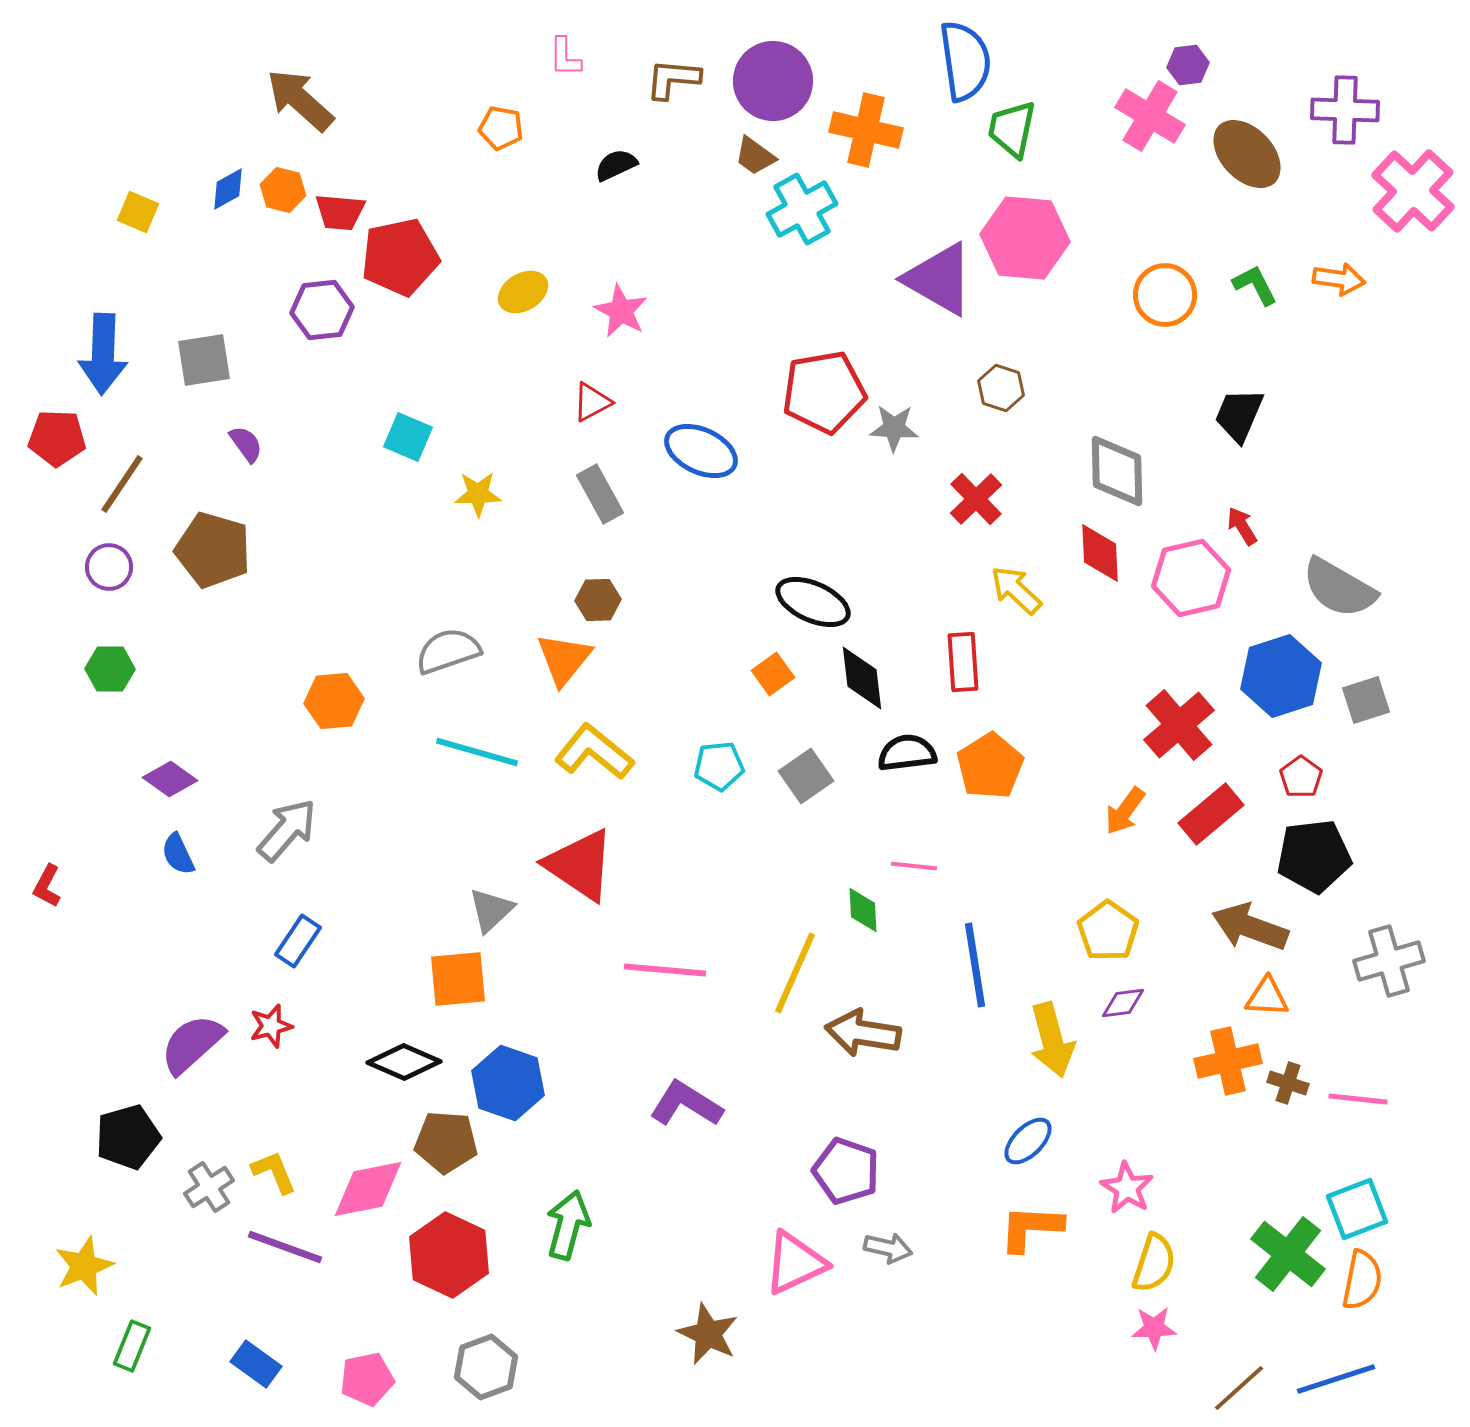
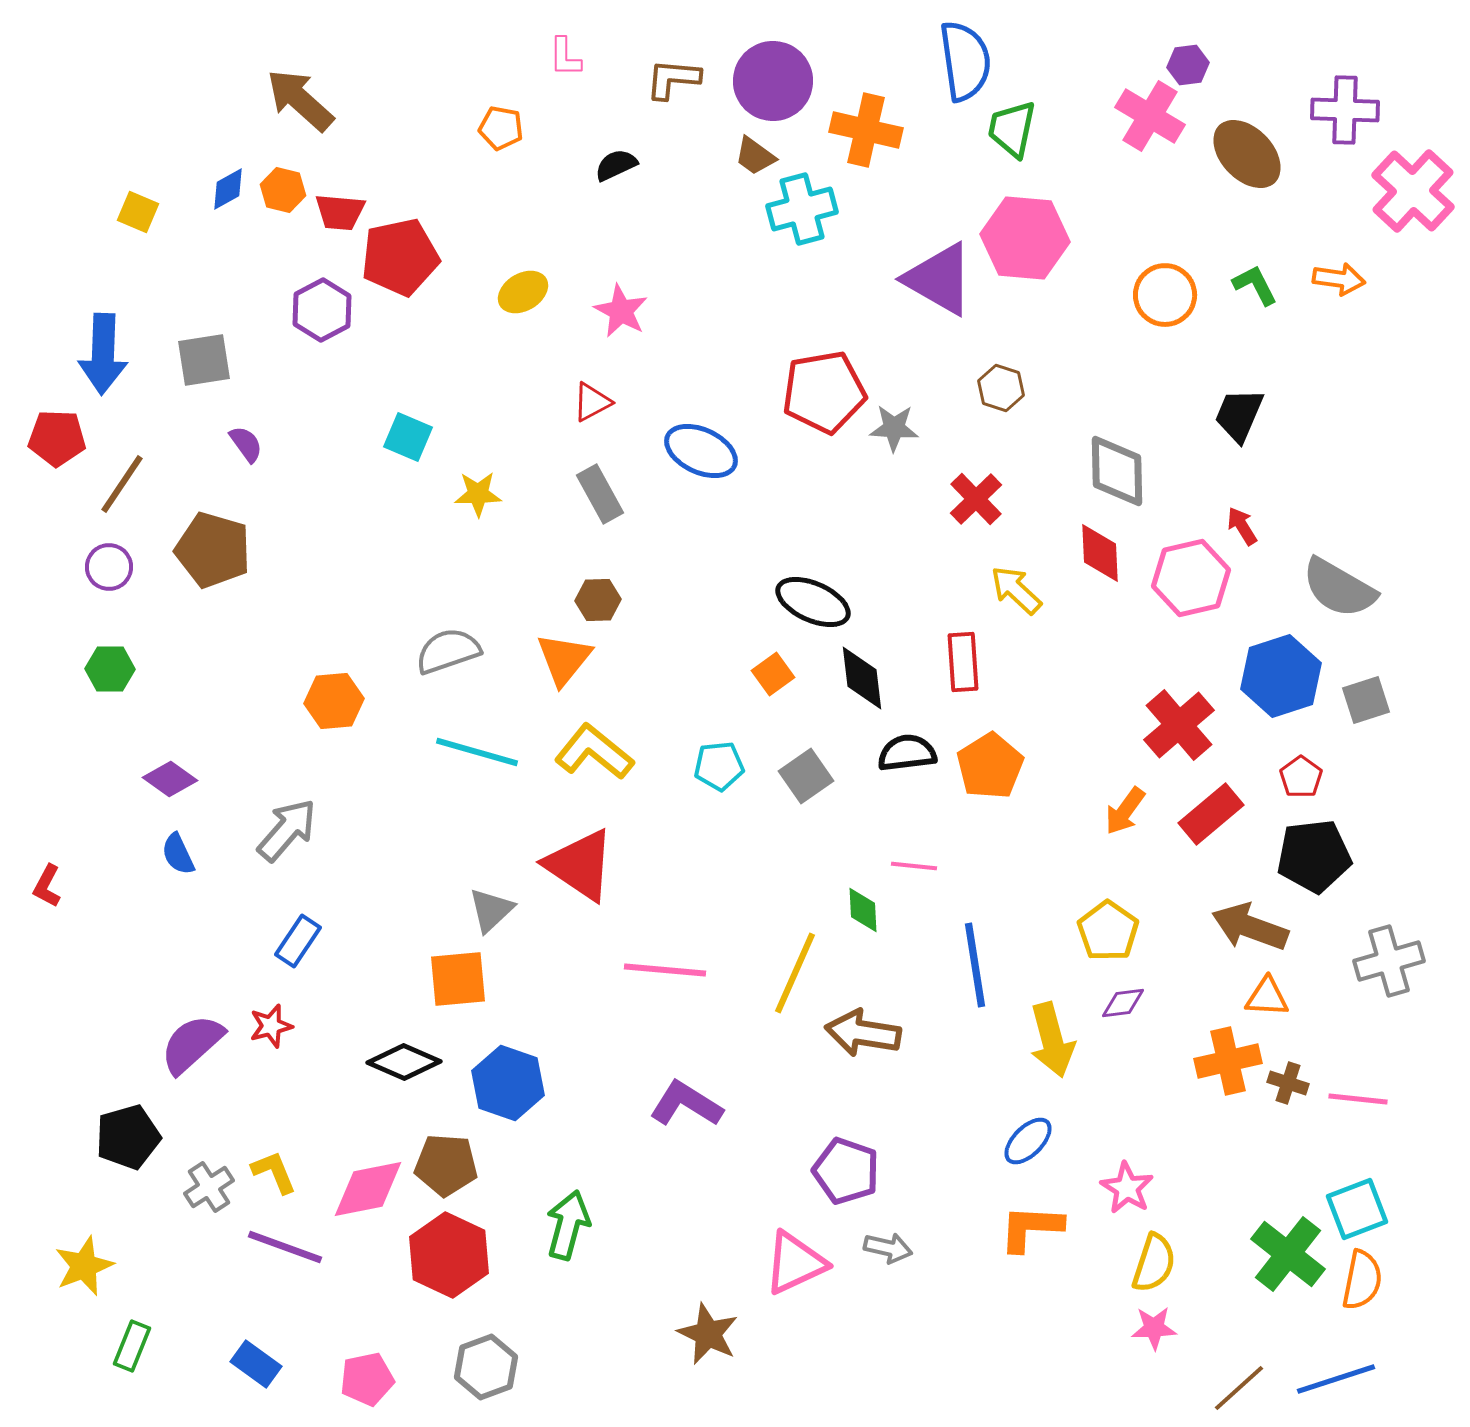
cyan cross at (802, 209): rotated 14 degrees clockwise
purple hexagon at (322, 310): rotated 22 degrees counterclockwise
brown pentagon at (446, 1142): moved 23 px down
